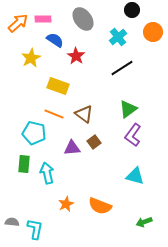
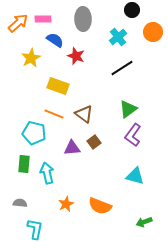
gray ellipse: rotated 35 degrees clockwise
red star: rotated 12 degrees counterclockwise
gray semicircle: moved 8 px right, 19 px up
